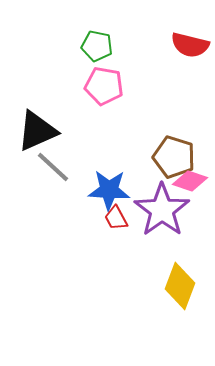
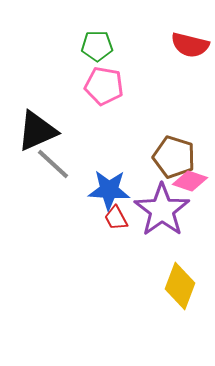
green pentagon: rotated 12 degrees counterclockwise
gray line: moved 3 px up
